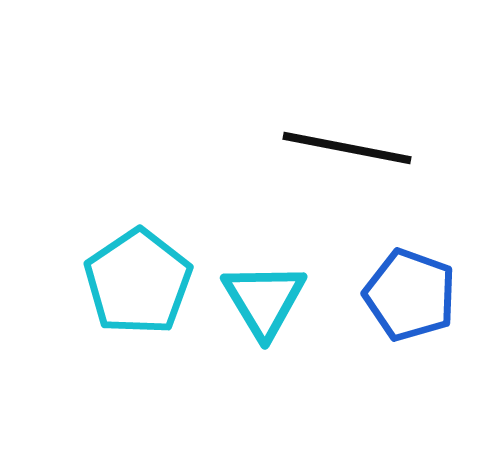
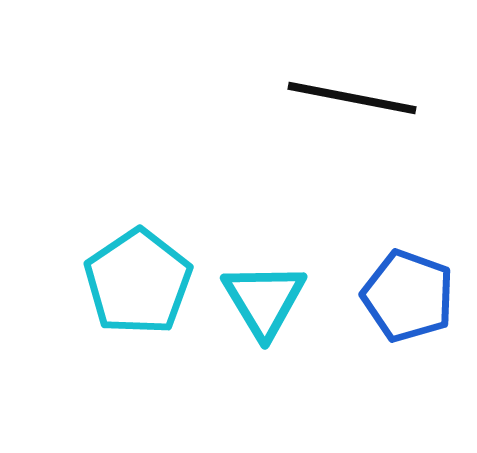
black line: moved 5 px right, 50 px up
blue pentagon: moved 2 px left, 1 px down
